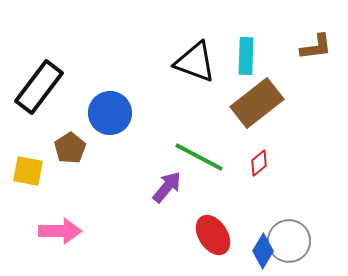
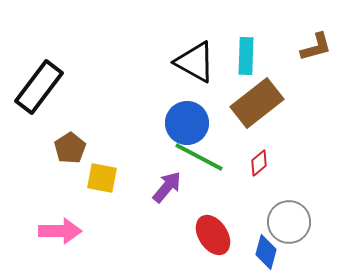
brown L-shape: rotated 8 degrees counterclockwise
black triangle: rotated 9 degrees clockwise
blue circle: moved 77 px right, 10 px down
yellow square: moved 74 px right, 7 px down
gray circle: moved 19 px up
blue diamond: moved 3 px right, 1 px down; rotated 16 degrees counterclockwise
